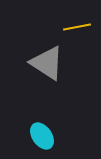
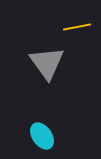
gray triangle: rotated 21 degrees clockwise
